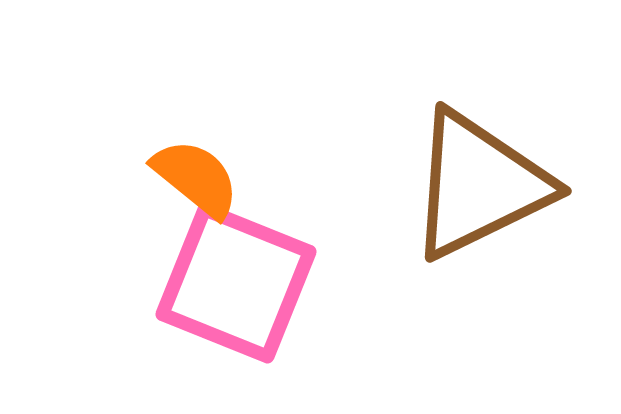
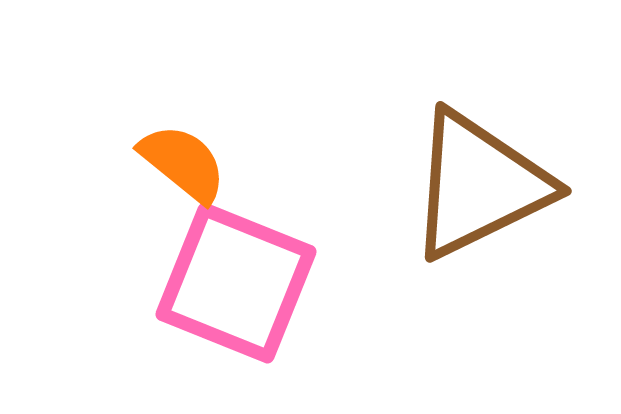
orange semicircle: moved 13 px left, 15 px up
